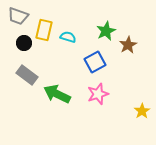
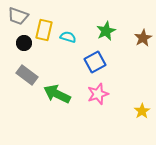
brown star: moved 15 px right, 7 px up
